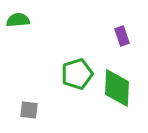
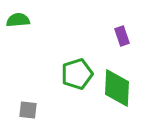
gray square: moved 1 px left
